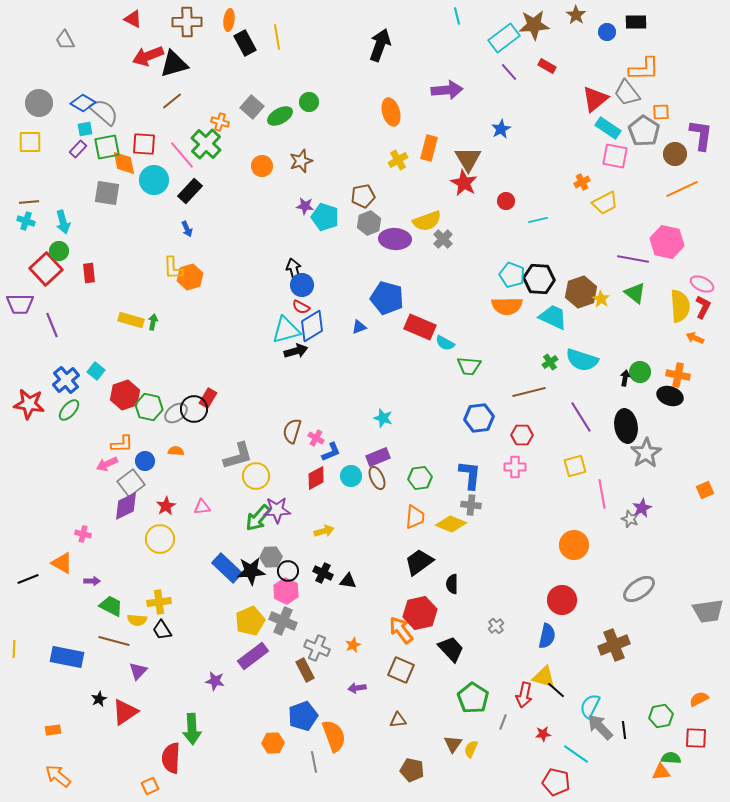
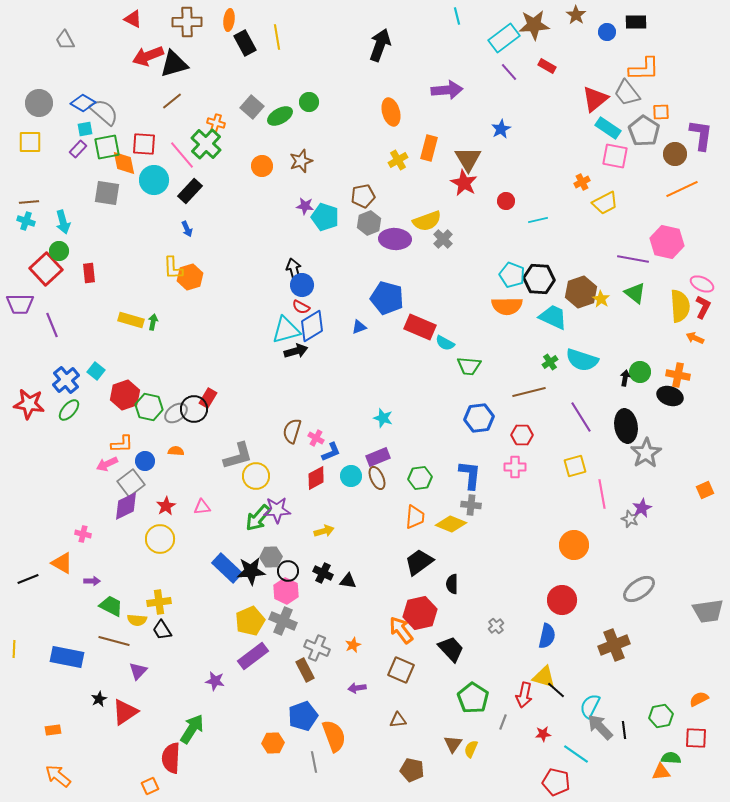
orange cross at (220, 122): moved 4 px left, 1 px down
green arrow at (192, 729): rotated 144 degrees counterclockwise
